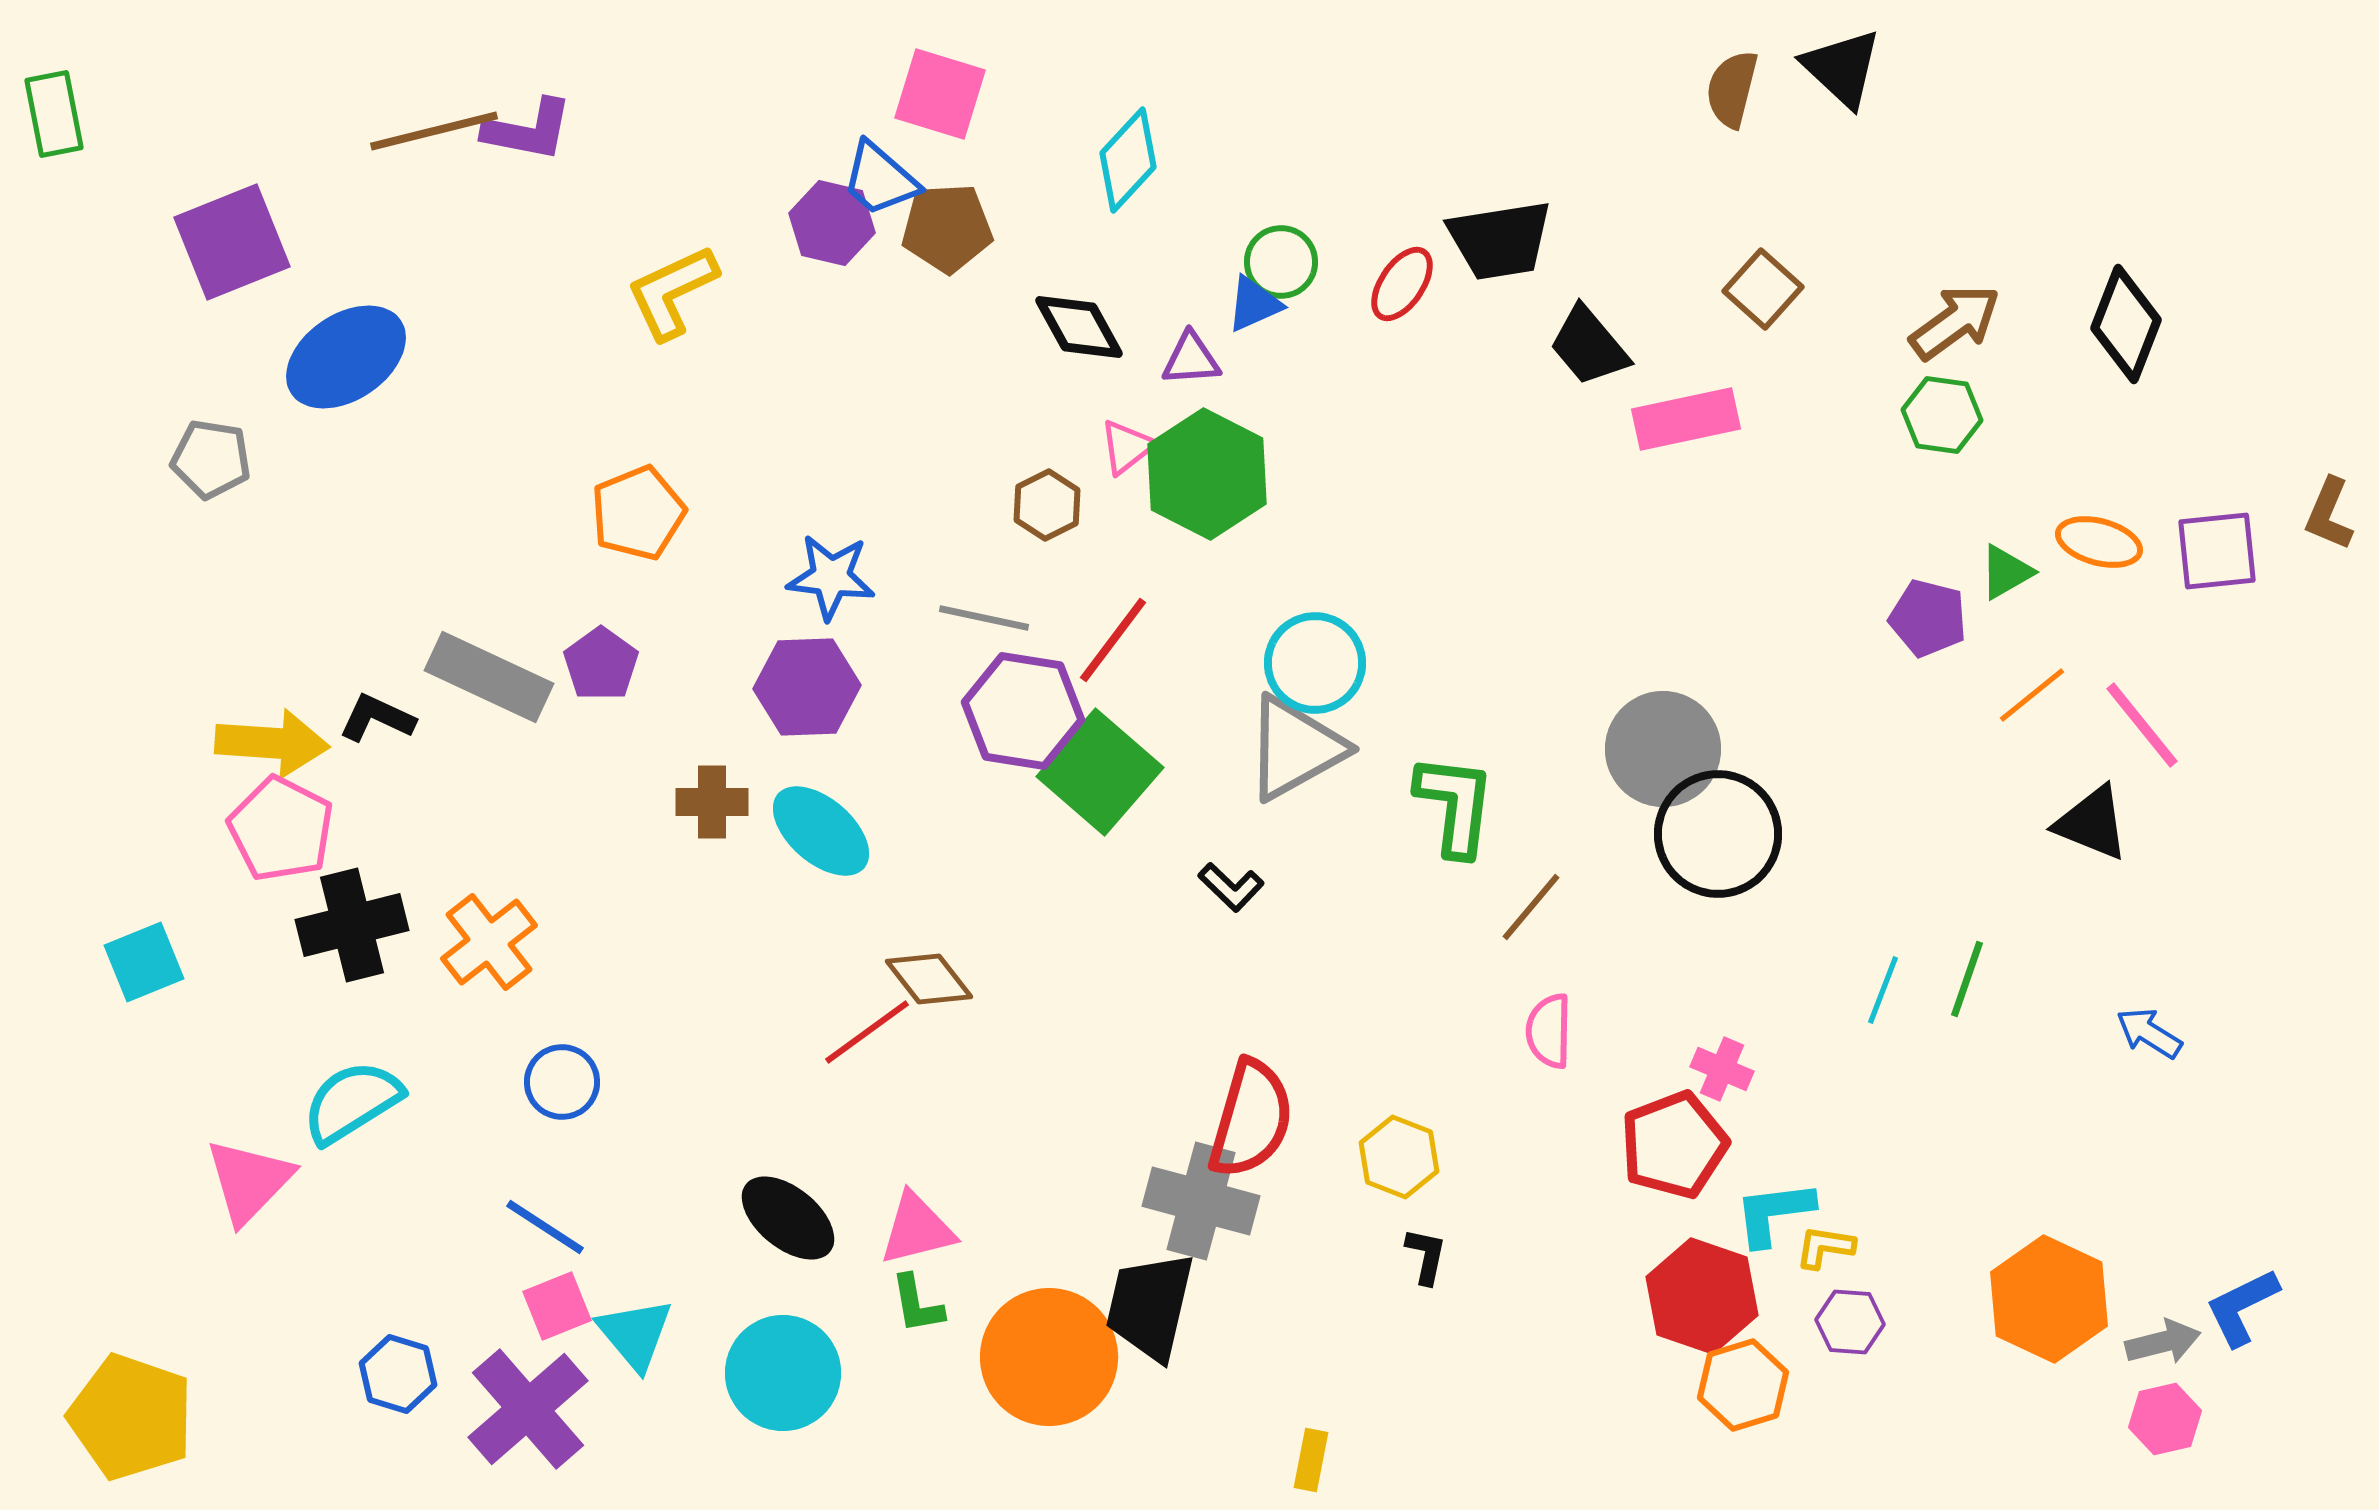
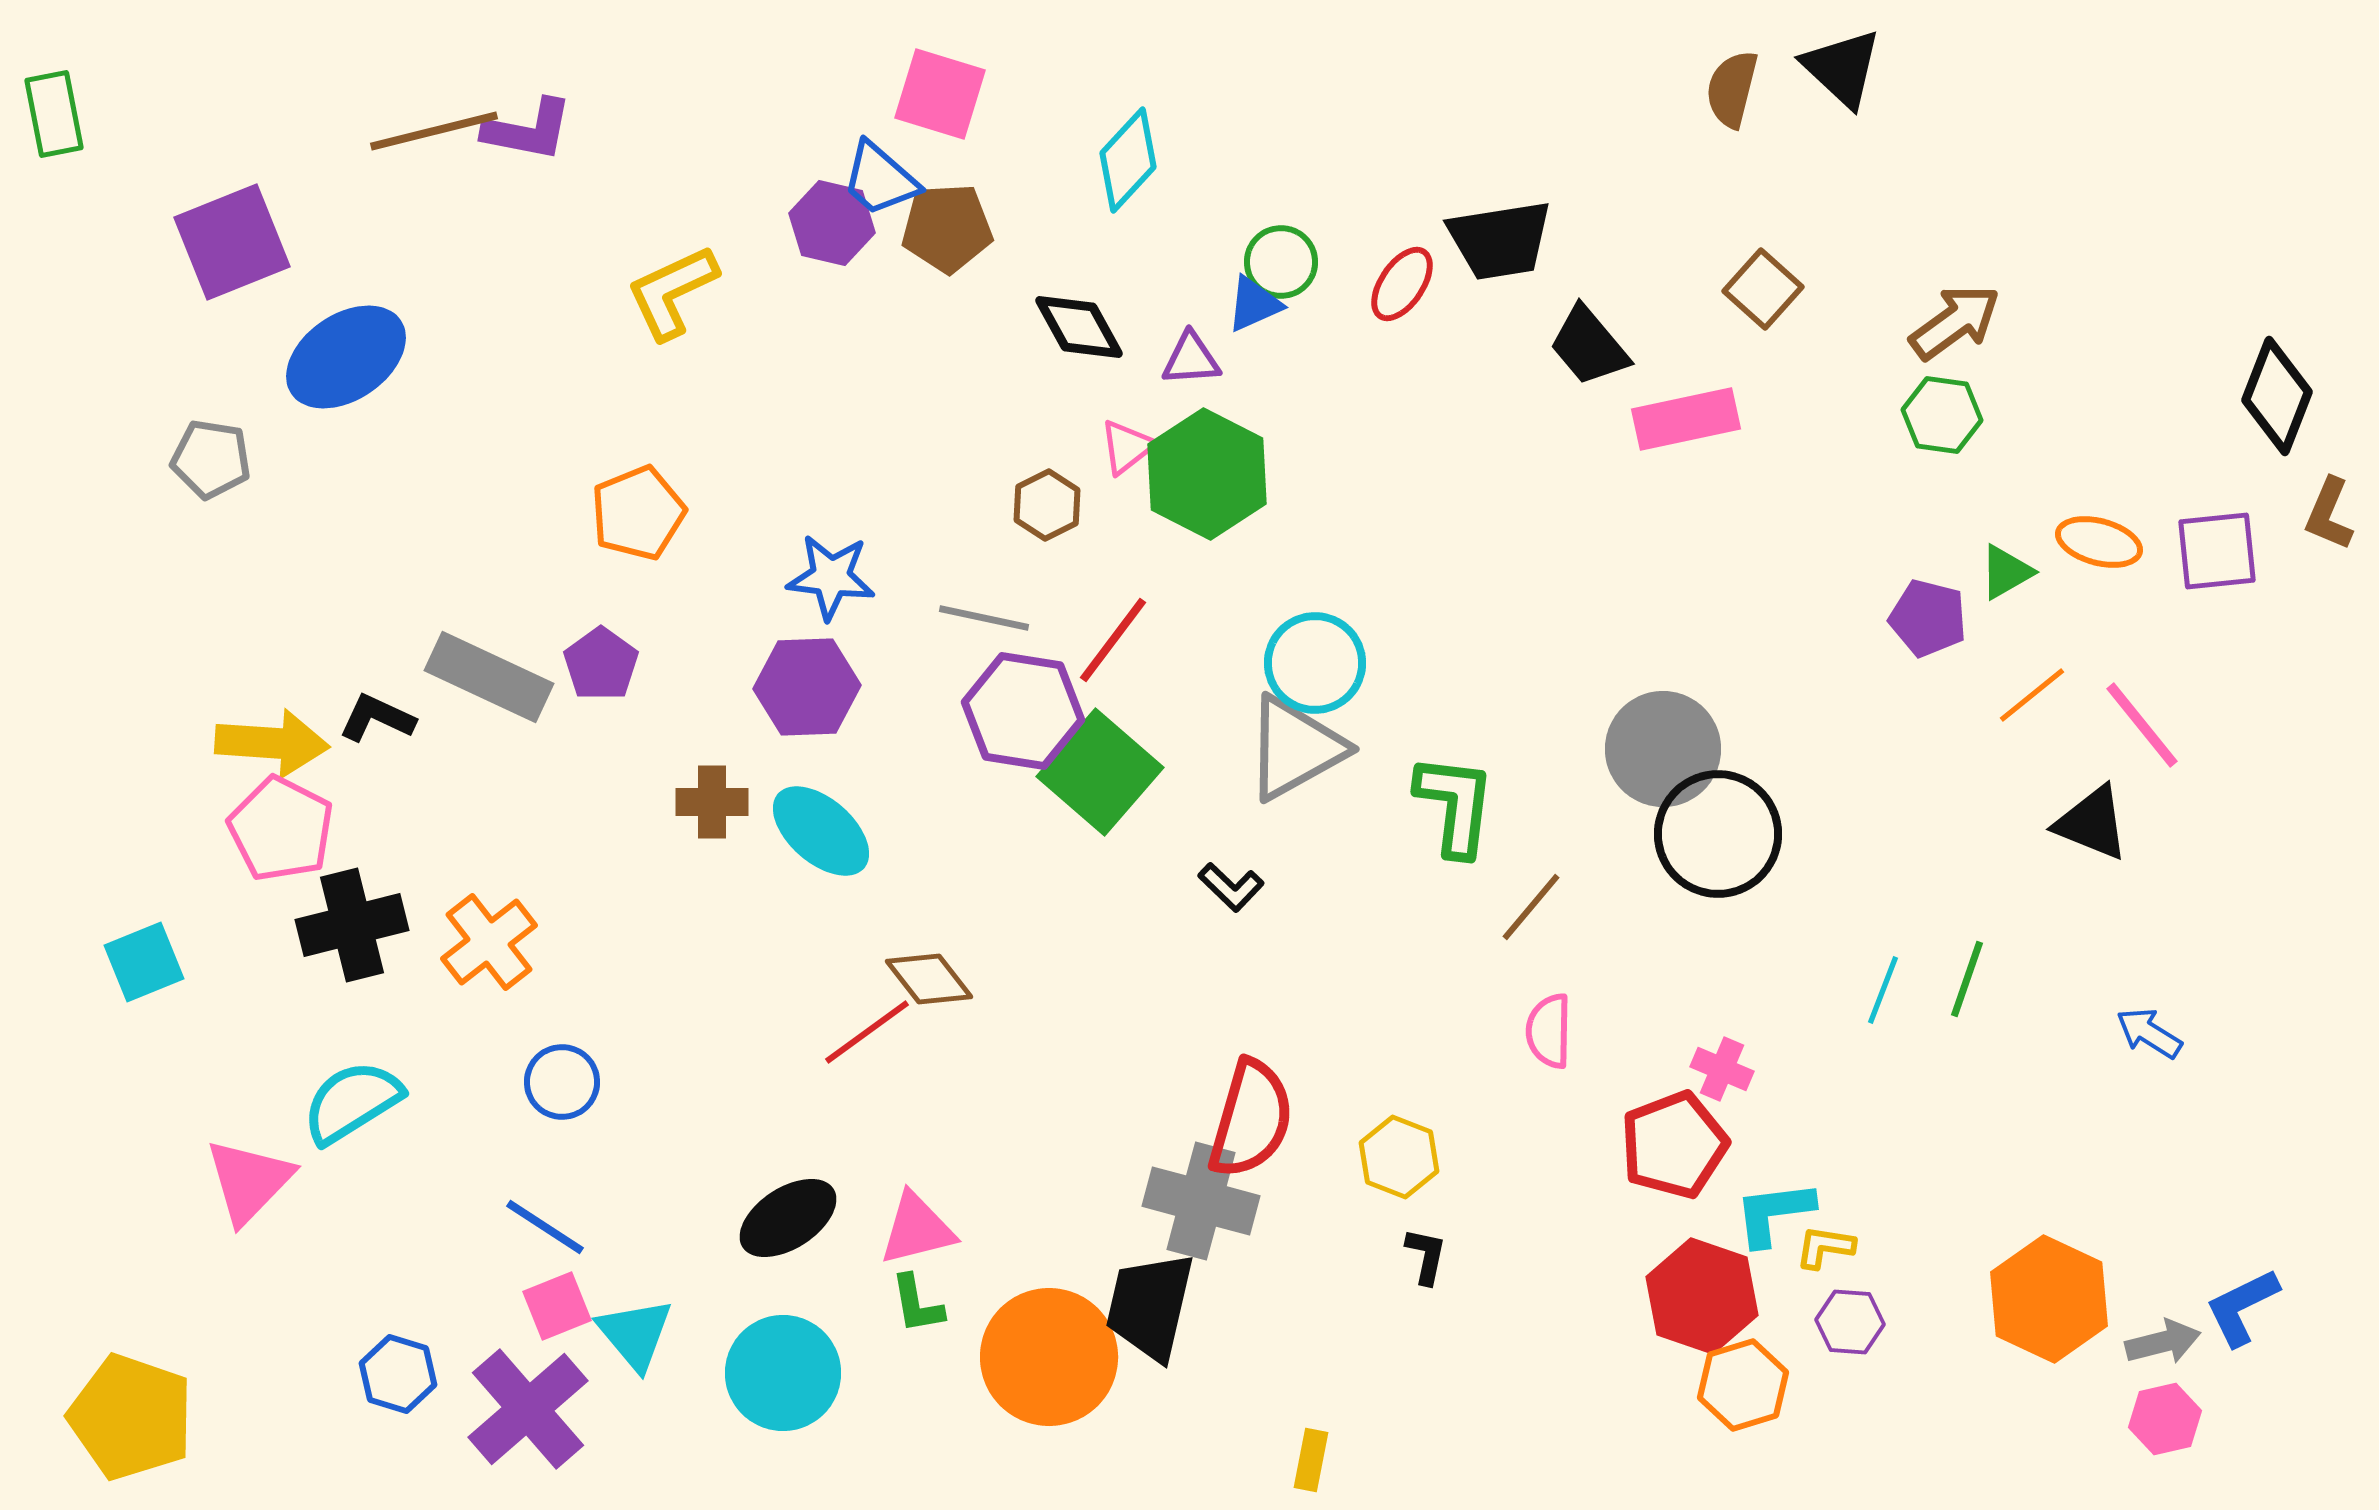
black diamond at (2126, 324): moved 151 px right, 72 px down
black ellipse at (788, 1218): rotated 72 degrees counterclockwise
